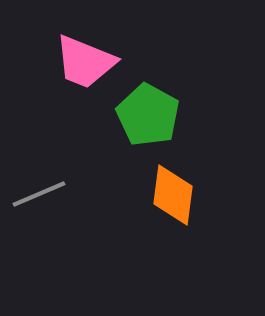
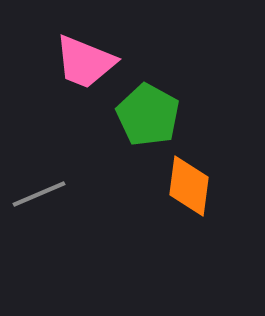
orange diamond: moved 16 px right, 9 px up
